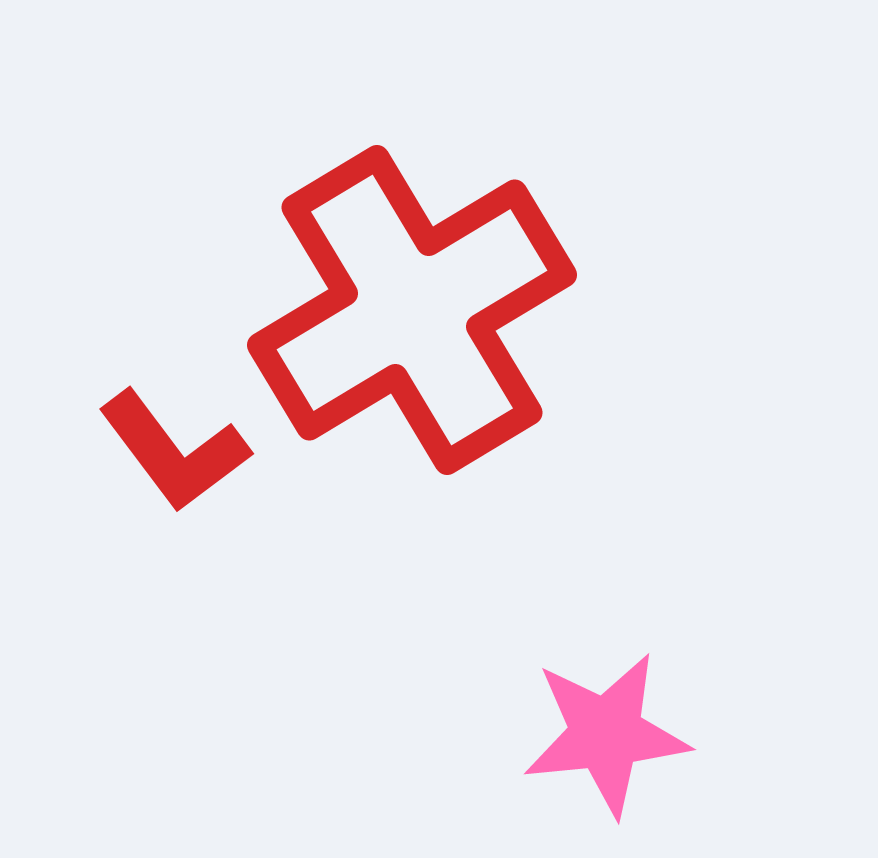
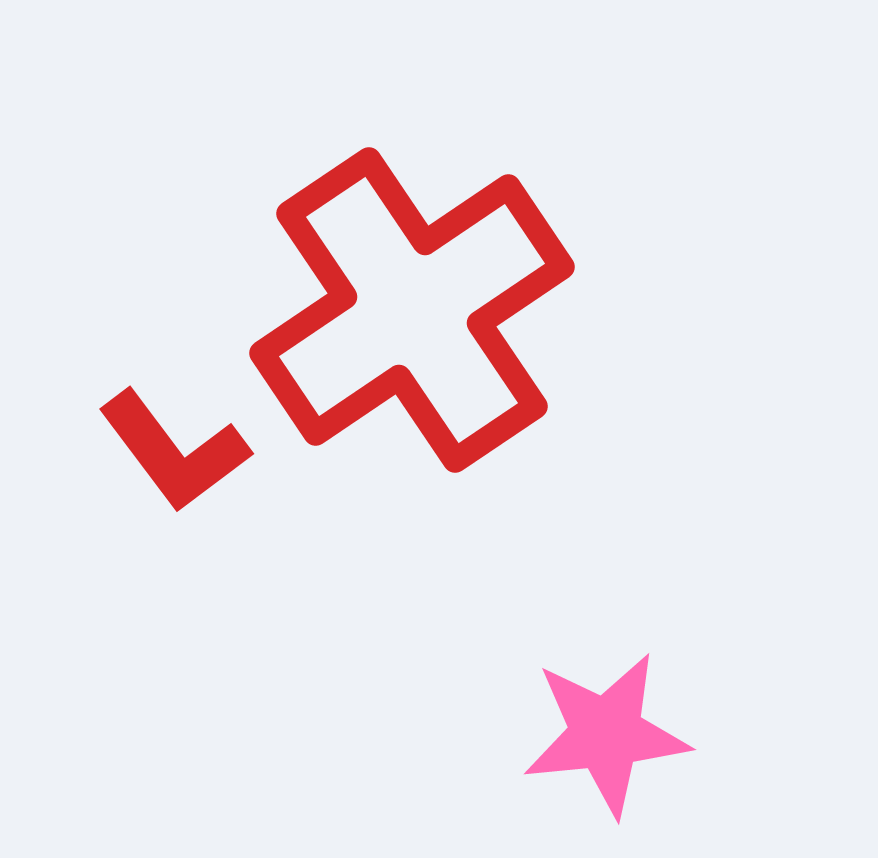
red cross: rotated 3 degrees counterclockwise
